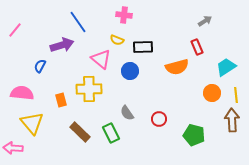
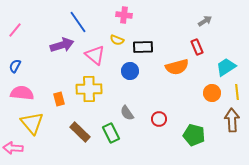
pink triangle: moved 6 px left, 4 px up
blue semicircle: moved 25 px left
yellow line: moved 1 px right, 3 px up
orange rectangle: moved 2 px left, 1 px up
